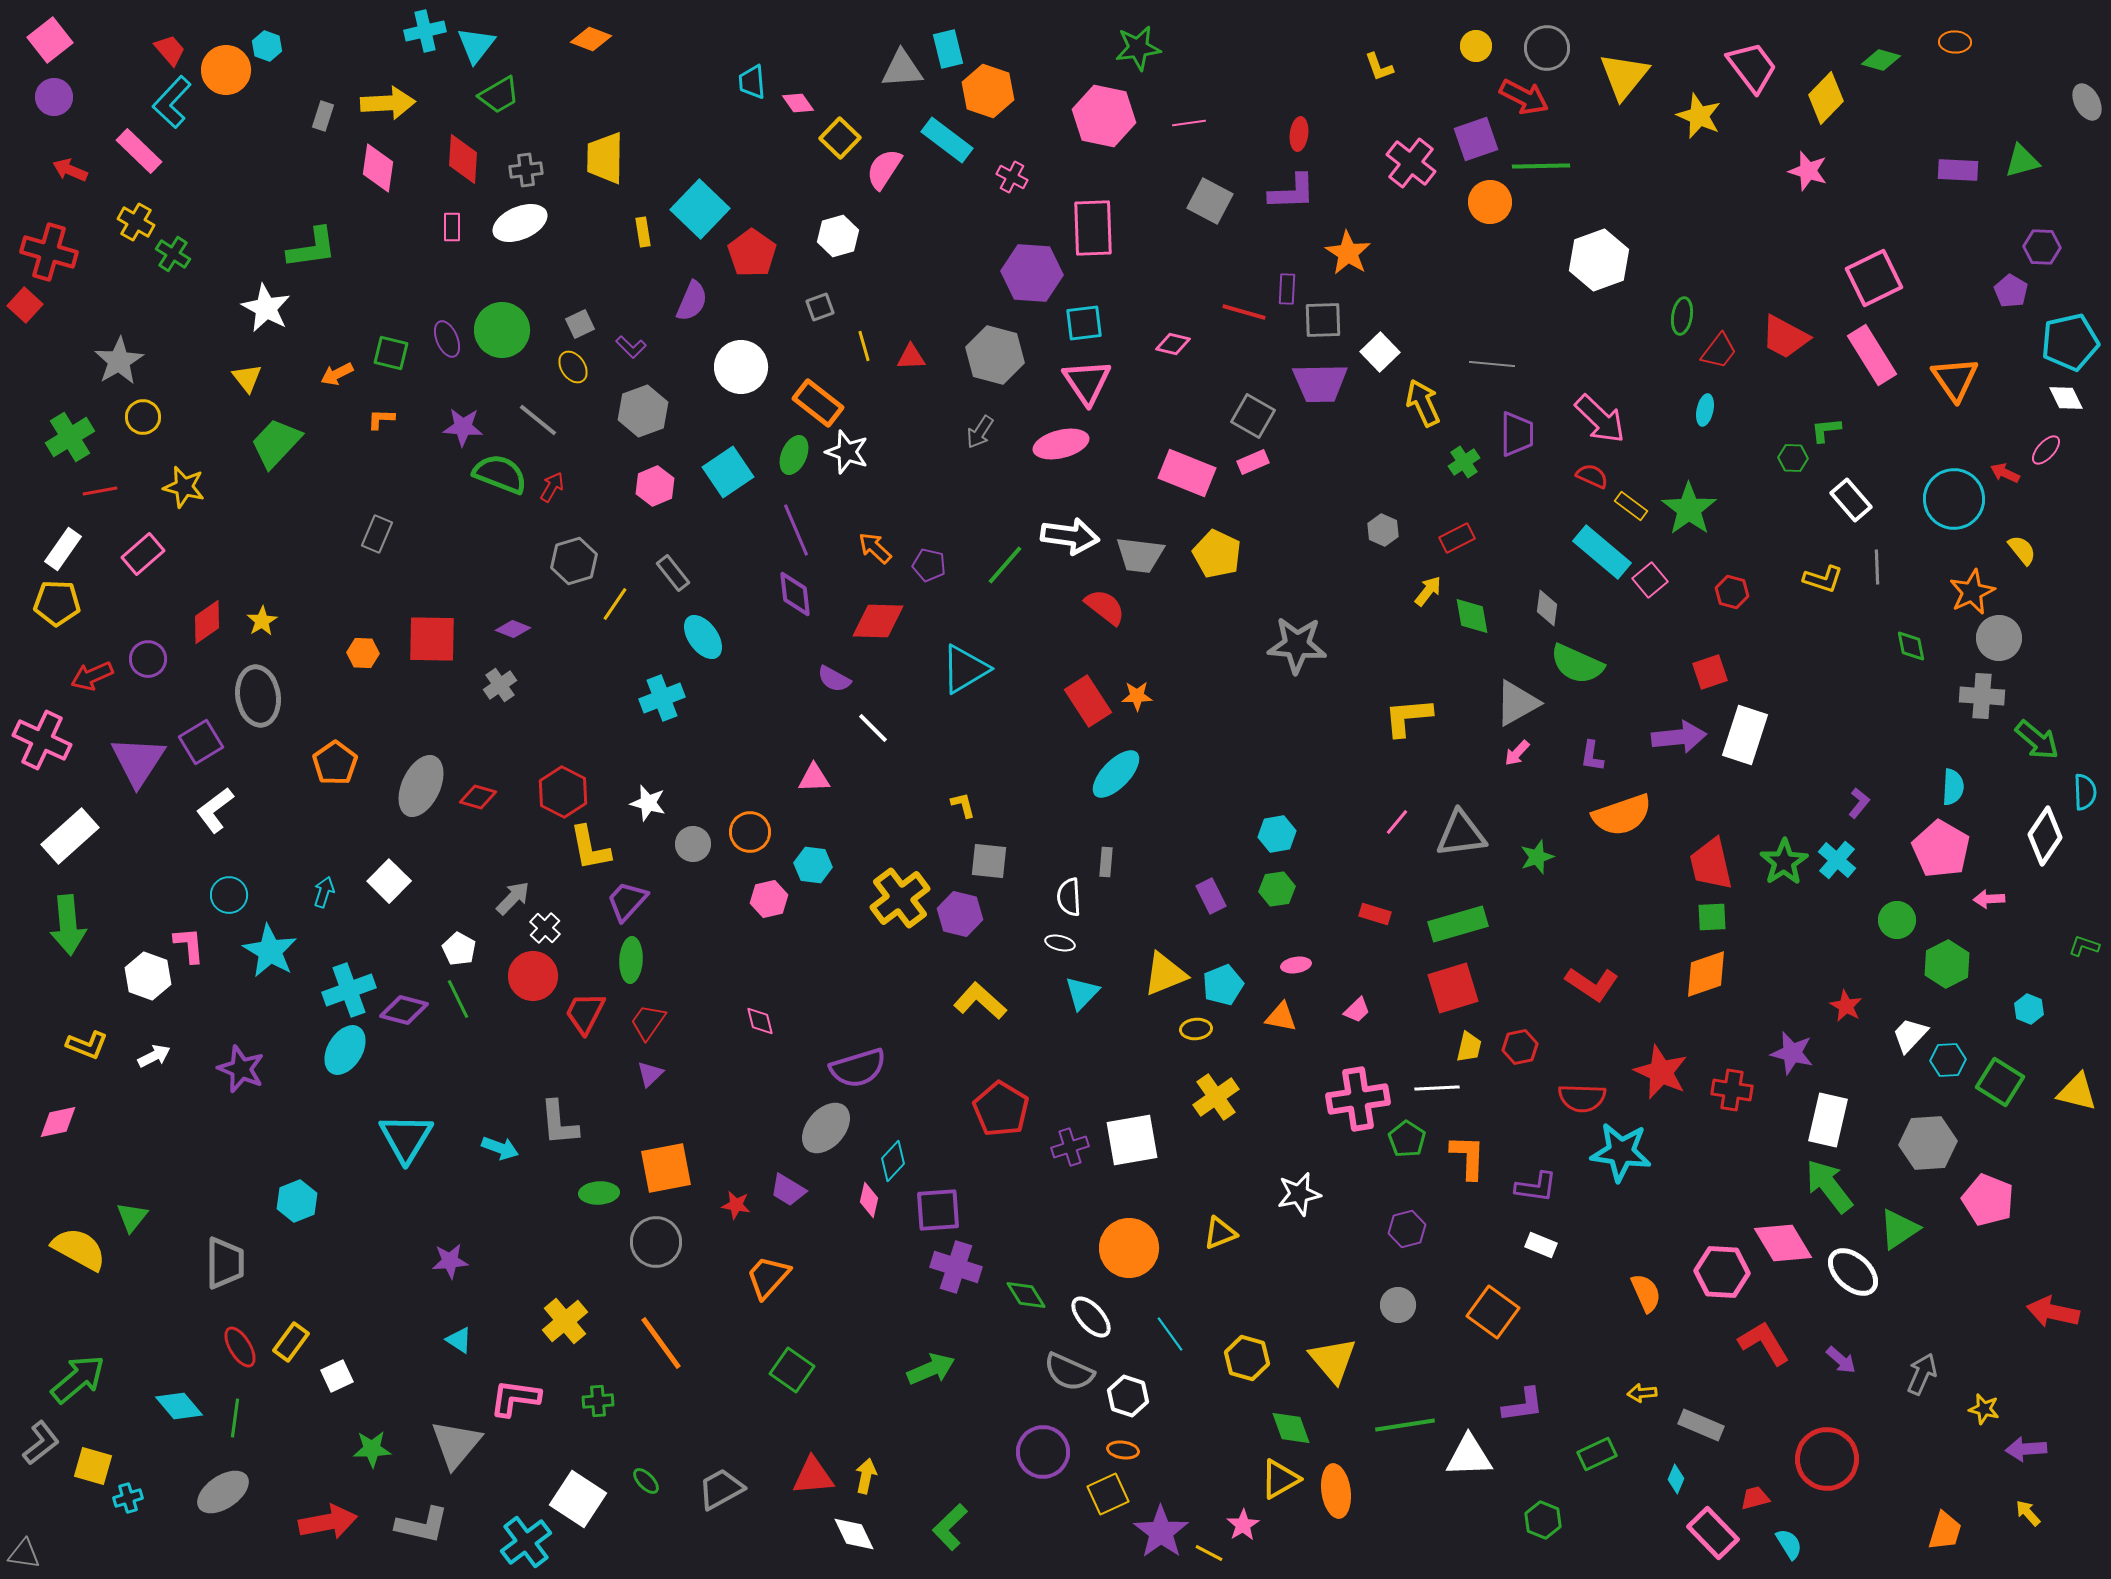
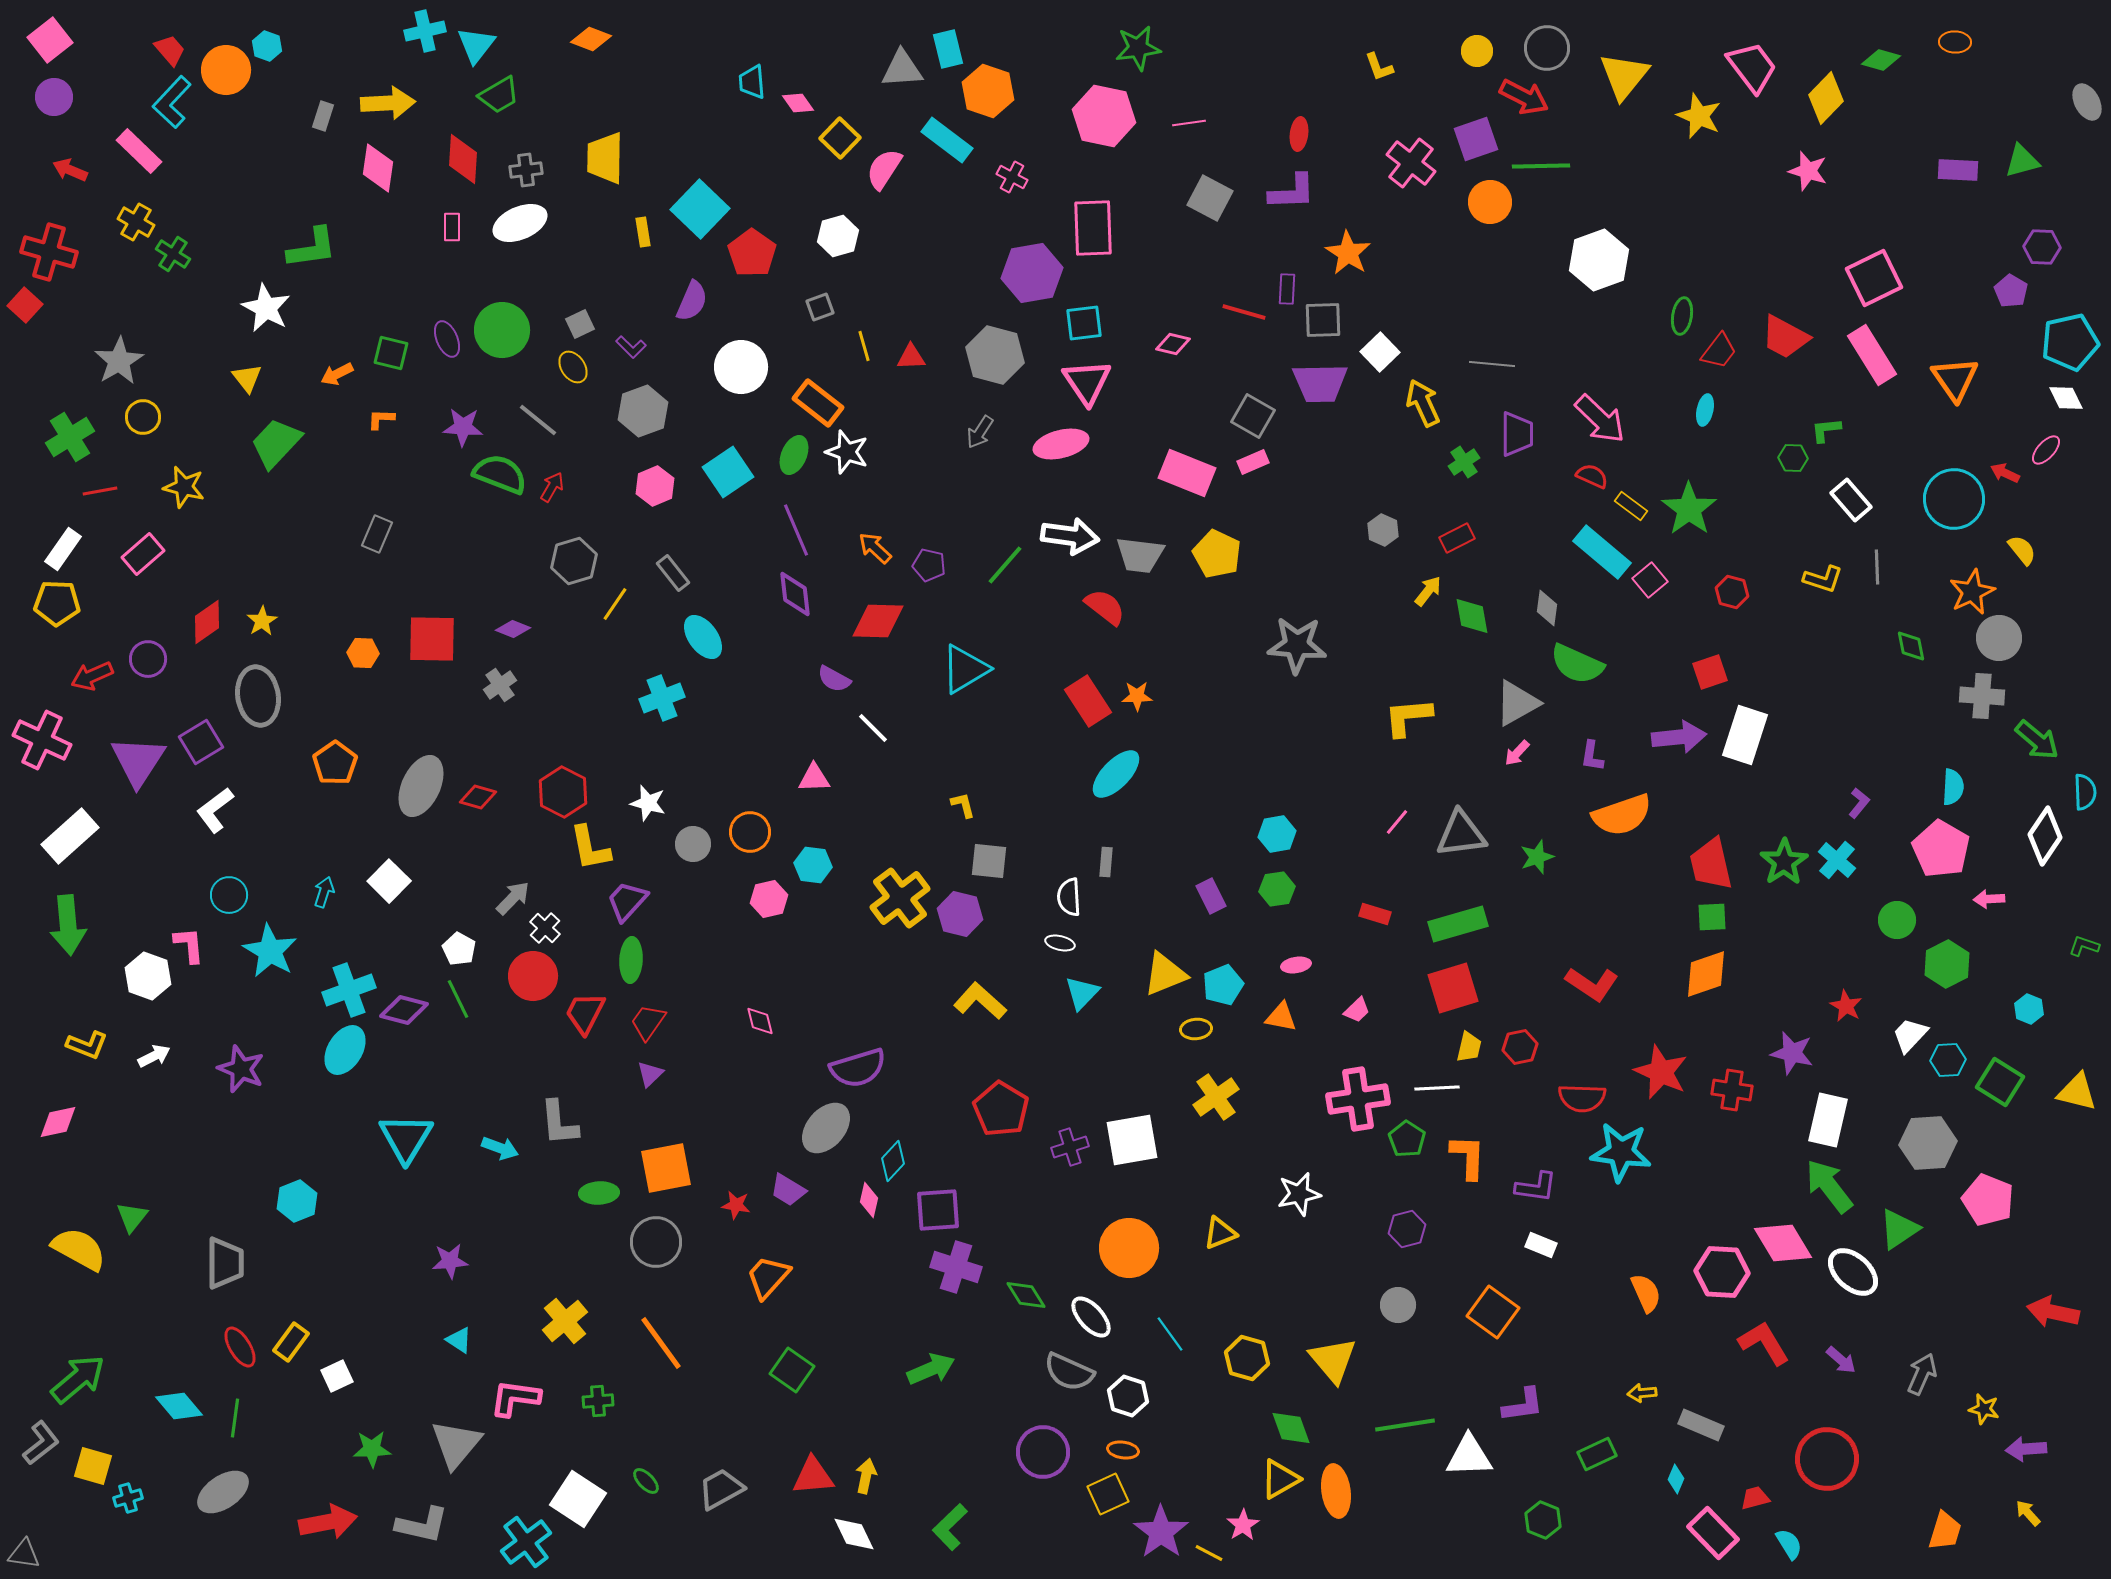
yellow circle at (1476, 46): moved 1 px right, 5 px down
gray square at (1210, 201): moved 3 px up
purple hexagon at (1032, 273): rotated 14 degrees counterclockwise
